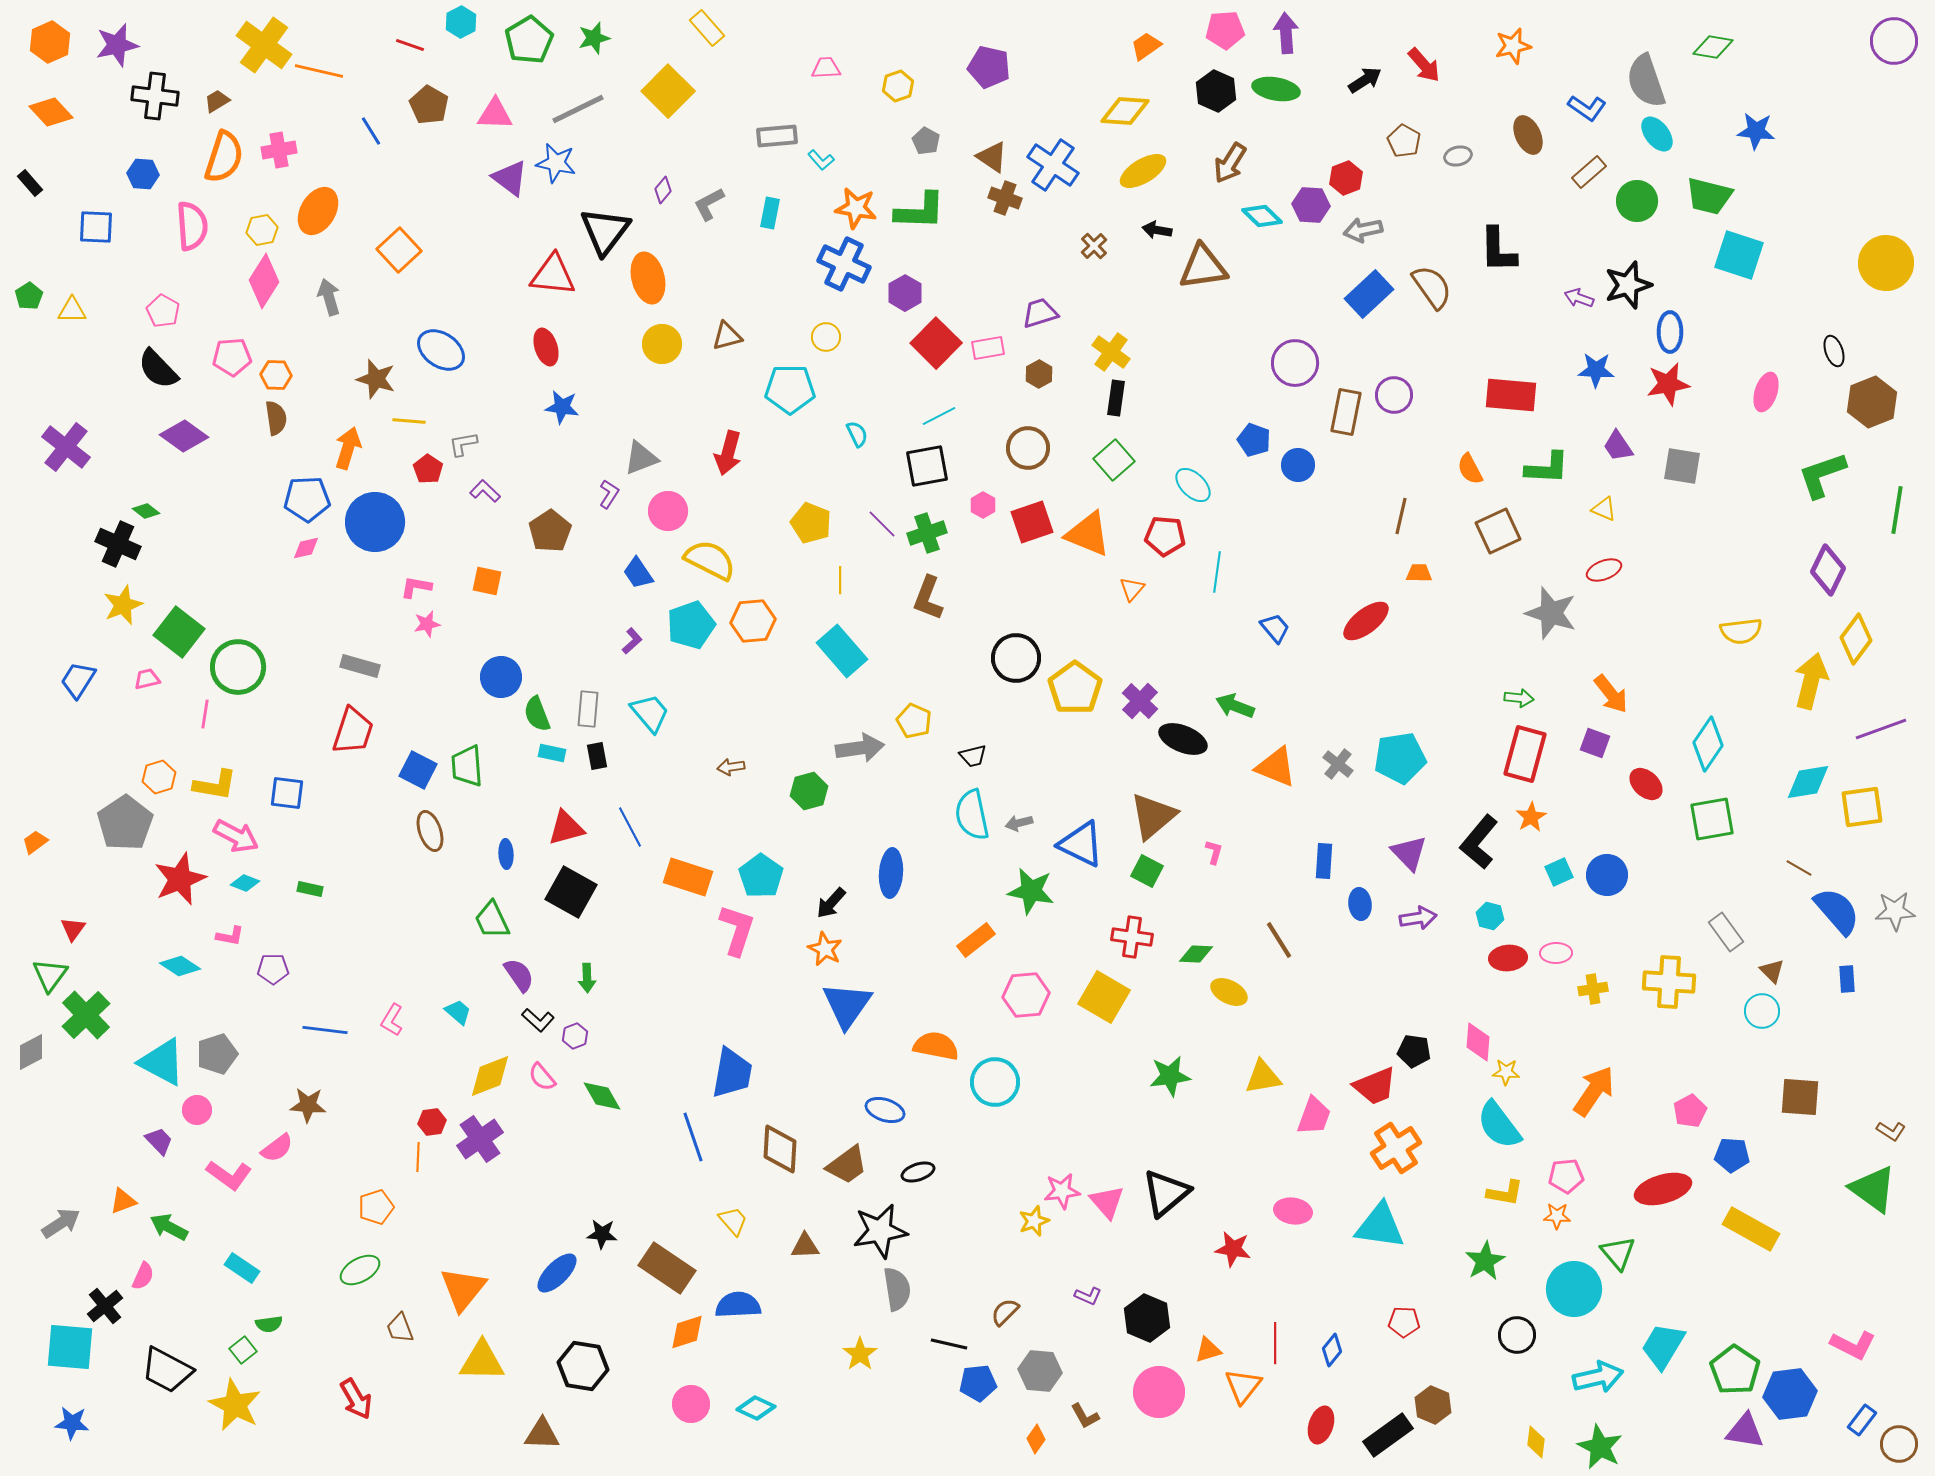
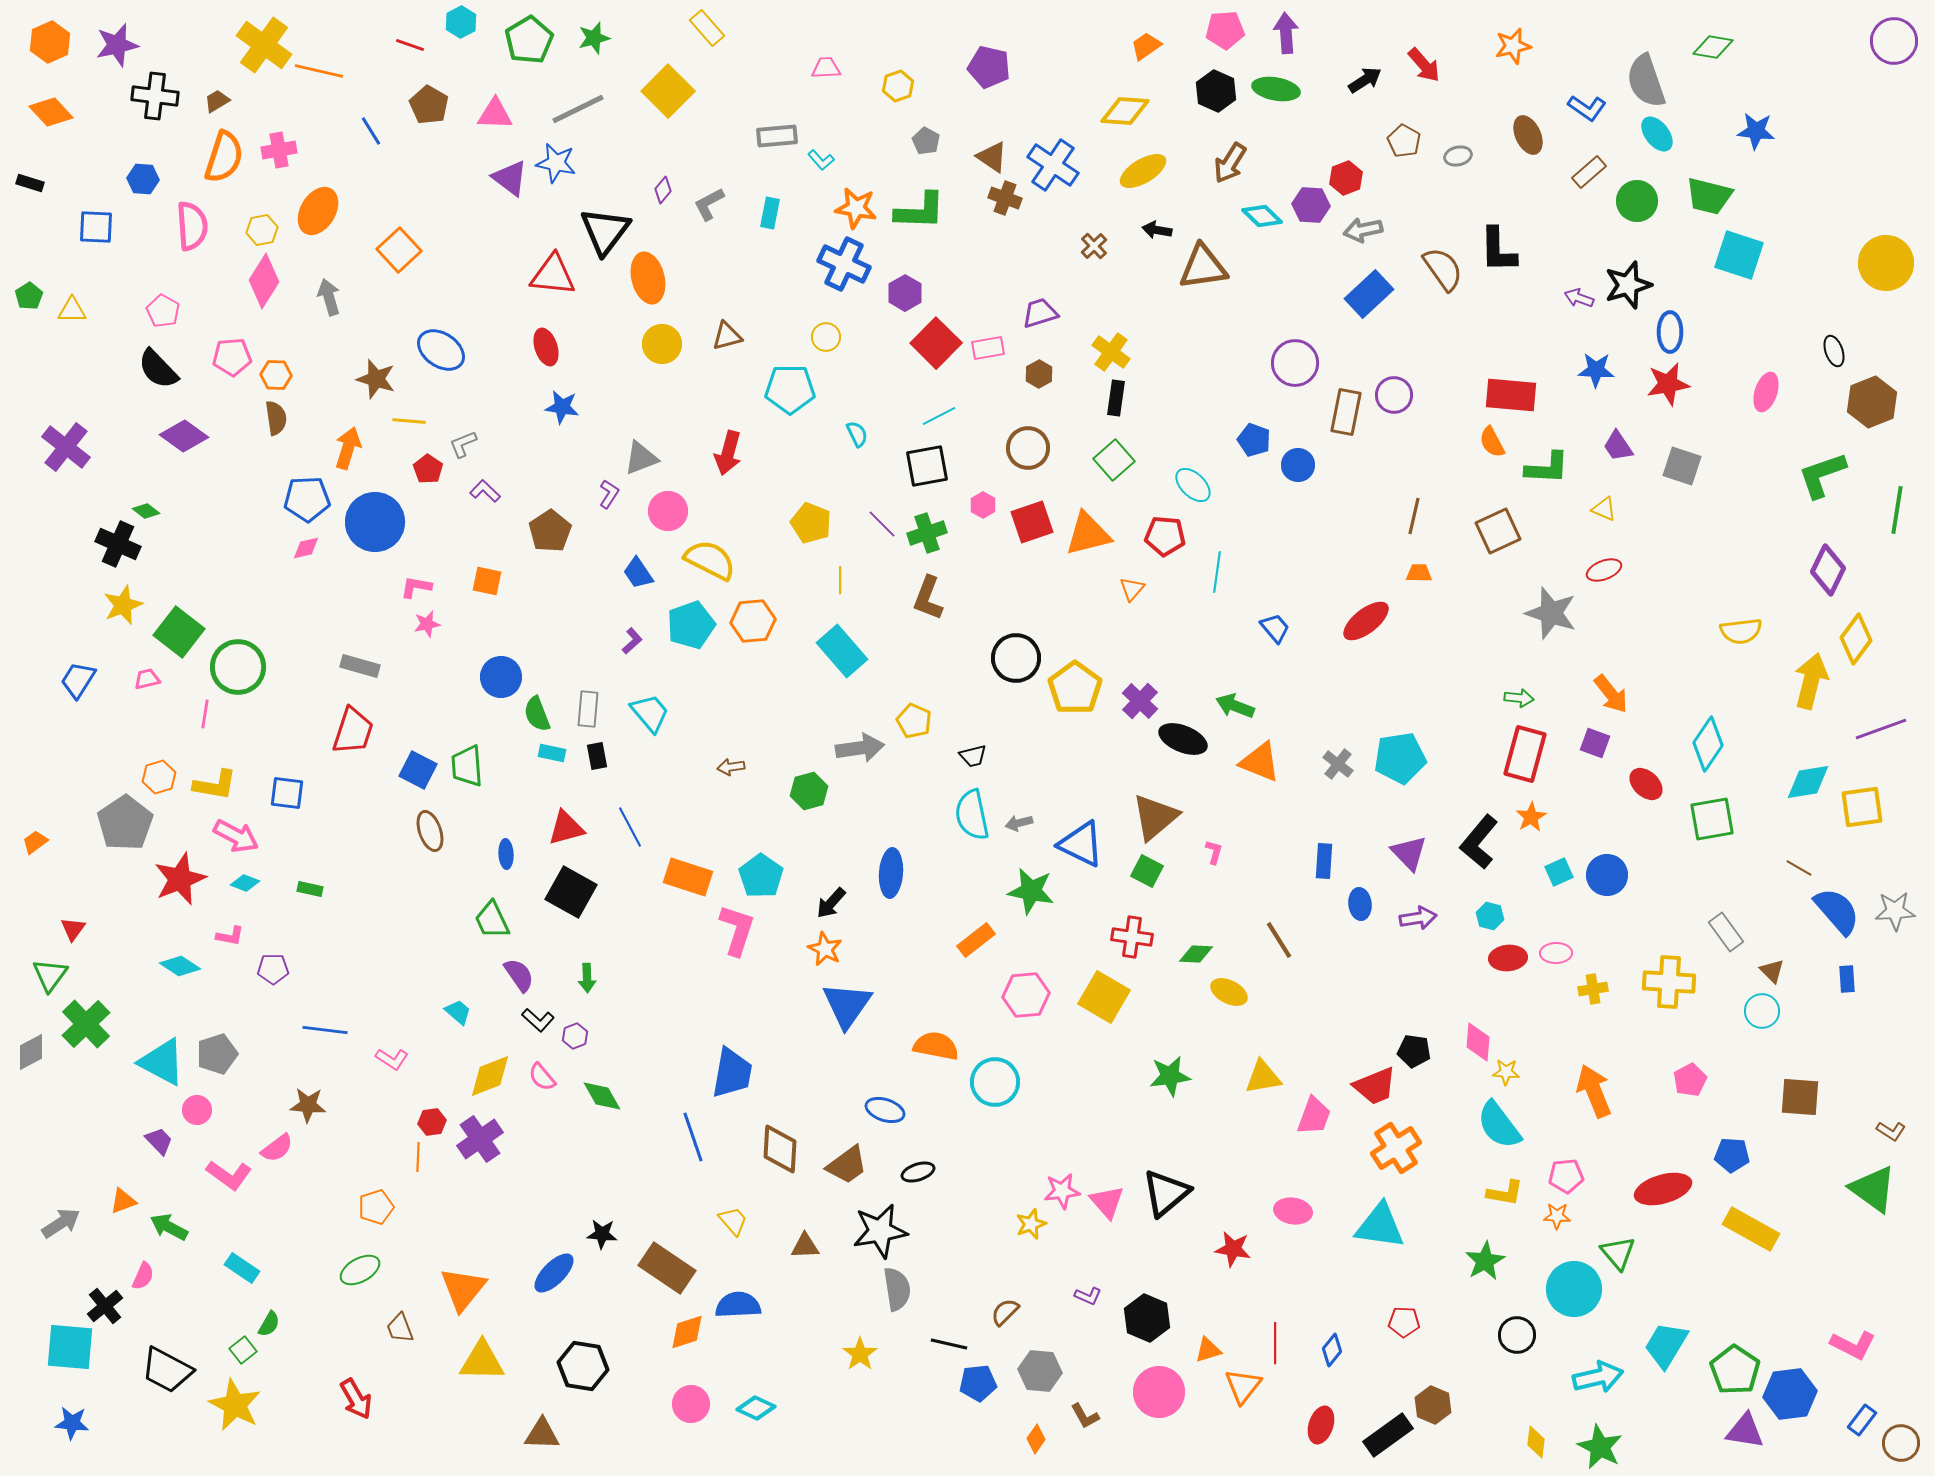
blue hexagon at (143, 174): moved 5 px down
black rectangle at (30, 183): rotated 32 degrees counterclockwise
brown semicircle at (1432, 287): moved 11 px right, 18 px up
gray L-shape at (463, 444): rotated 12 degrees counterclockwise
gray square at (1682, 466): rotated 9 degrees clockwise
orange semicircle at (1470, 469): moved 22 px right, 27 px up
brown line at (1401, 516): moved 13 px right
orange triangle at (1088, 534): rotated 36 degrees counterclockwise
orange triangle at (1276, 767): moved 16 px left, 5 px up
brown triangle at (1153, 816): moved 2 px right, 1 px down
green cross at (86, 1015): moved 9 px down
pink L-shape at (392, 1020): moved 39 px down; rotated 88 degrees counterclockwise
orange arrow at (1594, 1091): rotated 56 degrees counterclockwise
pink pentagon at (1690, 1111): moved 31 px up
yellow star at (1034, 1221): moved 3 px left, 3 px down
blue ellipse at (557, 1273): moved 3 px left
green semicircle at (269, 1324): rotated 52 degrees counterclockwise
cyan trapezoid at (1663, 1346): moved 3 px right, 1 px up
brown circle at (1899, 1444): moved 2 px right, 1 px up
